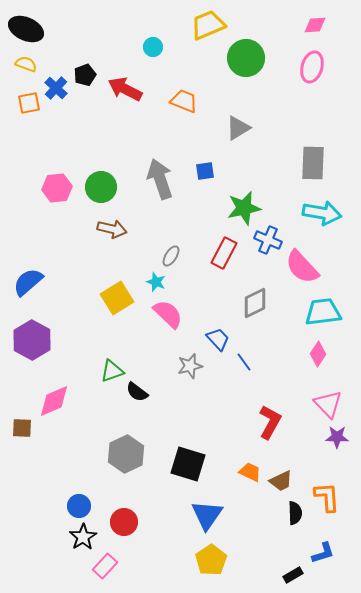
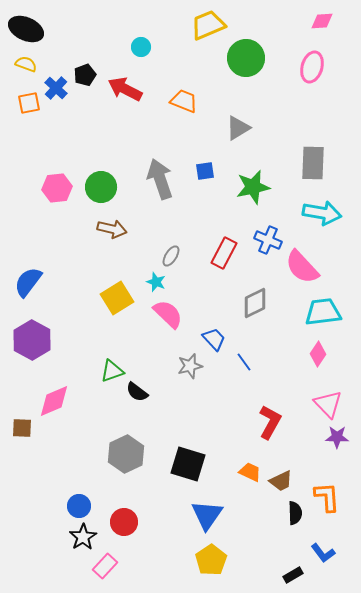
pink diamond at (315, 25): moved 7 px right, 4 px up
cyan circle at (153, 47): moved 12 px left
green star at (244, 208): moved 9 px right, 21 px up
blue semicircle at (28, 282): rotated 12 degrees counterclockwise
blue trapezoid at (218, 339): moved 4 px left
blue L-shape at (323, 553): rotated 70 degrees clockwise
